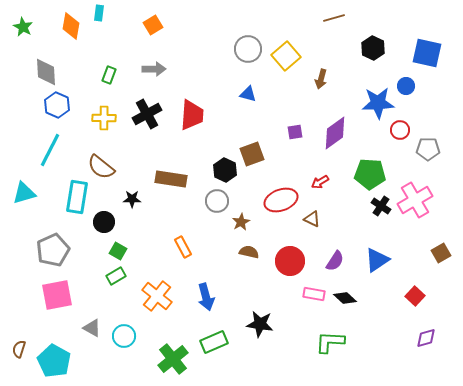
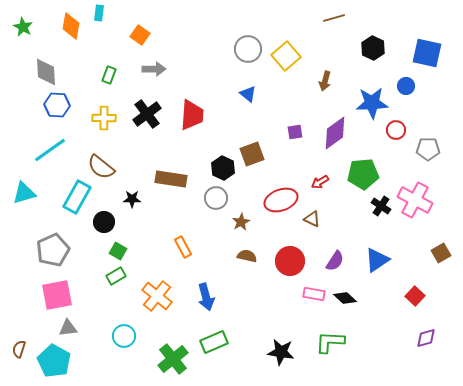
orange square at (153, 25): moved 13 px left, 10 px down; rotated 24 degrees counterclockwise
brown arrow at (321, 79): moved 4 px right, 2 px down
blue triangle at (248, 94): rotated 24 degrees clockwise
blue star at (378, 103): moved 6 px left
blue hexagon at (57, 105): rotated 20 degrees counterclockwise
black cross at (147, 114): rotated 8 degrees counterclockwise
red circle at (400, 130): moved 4 px left
cyan line at (50, 150): rotated 28 degrees clockwise
black hexagon at (225, 170): moved 2 px left, 2 px up
green pentagon at (370, 174): moved 7 px left; rotated 8 degrees counterclockwise
cyan rectangle at (77, 197): rotated 20 degrees clockwise
pink cross at (415, 200): rotated 32 degrees counterclockwise
gray circle at (217, 201): moved 1 px left, 3 px up
brown semicircle at (249, 252): moved 2 px left, 4 px down
black star at (260, 324): moved 21 px right, 28 px down
gray triangle at (92, 328): moved 24 px left; rotated 36 degrees counterclockwise
